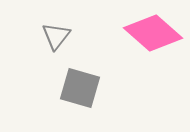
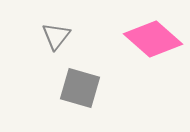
pink diamond: moved 6 px down
